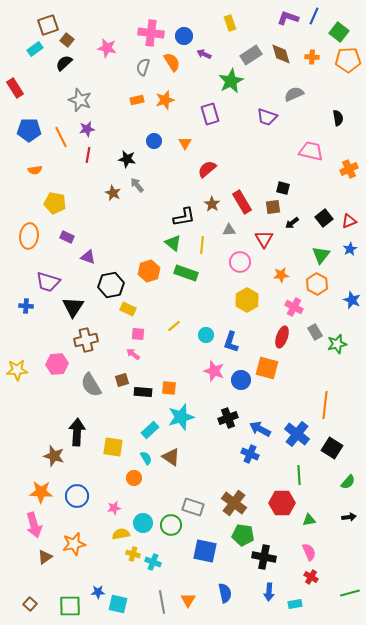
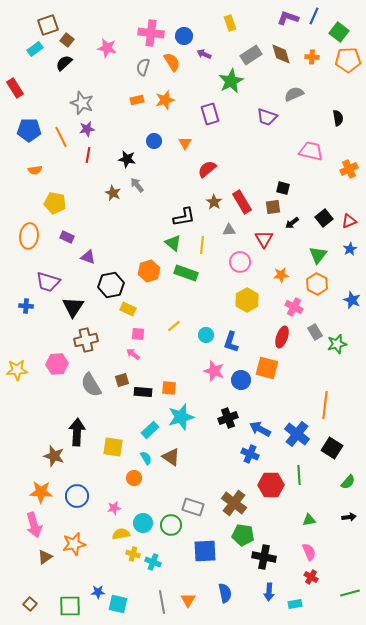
gray star at (80, 100): moved 2 px right, 3 px down
brown star at (212, 204): moved 2 px right, 2 px up
green triangle at (321, 255): moved 3 px left
red hexagon at (282, 503): moved 11 px left, 18 px up
blue square at (205, 551): rotated 15 degrees counterclockwise
